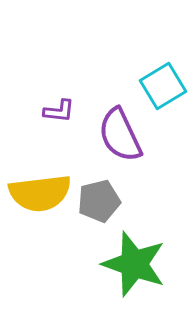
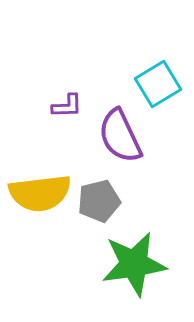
cyan square: moved 5 px left, 2 px up
purple L-shape: moved 8 px right, 5 px up; rotated 8 degrees counterclockwise
purple semicircle: moved 1 px down
green star: rotated 28 degrees counterclockwise
